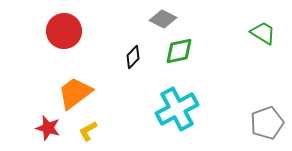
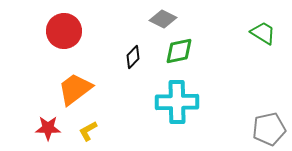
orange trapezoid: moved 4 px up
cyan cross: moved 7 px up; rotated 27 degrees clockwise
gray pentagon: moved 2 px right, 6 px down; rotated 8 degrees clockwise
red star: rotated 15 degrees counterclockwise
